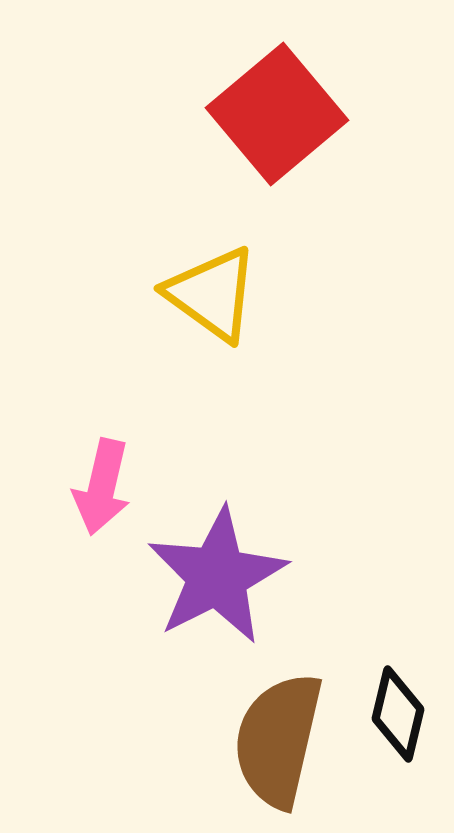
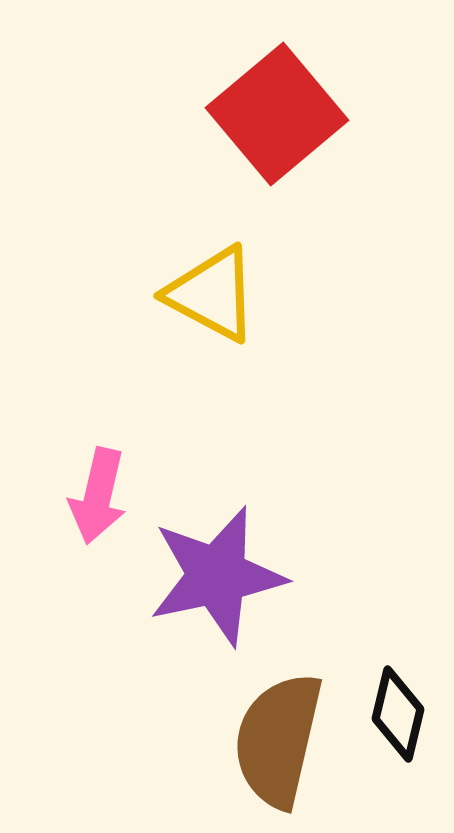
yellow triangle: rotated 8 degrees counterclockwise
pink arrow: moved 4 px left, 9 px down
purple star: rotated 15 degrees clockwise
